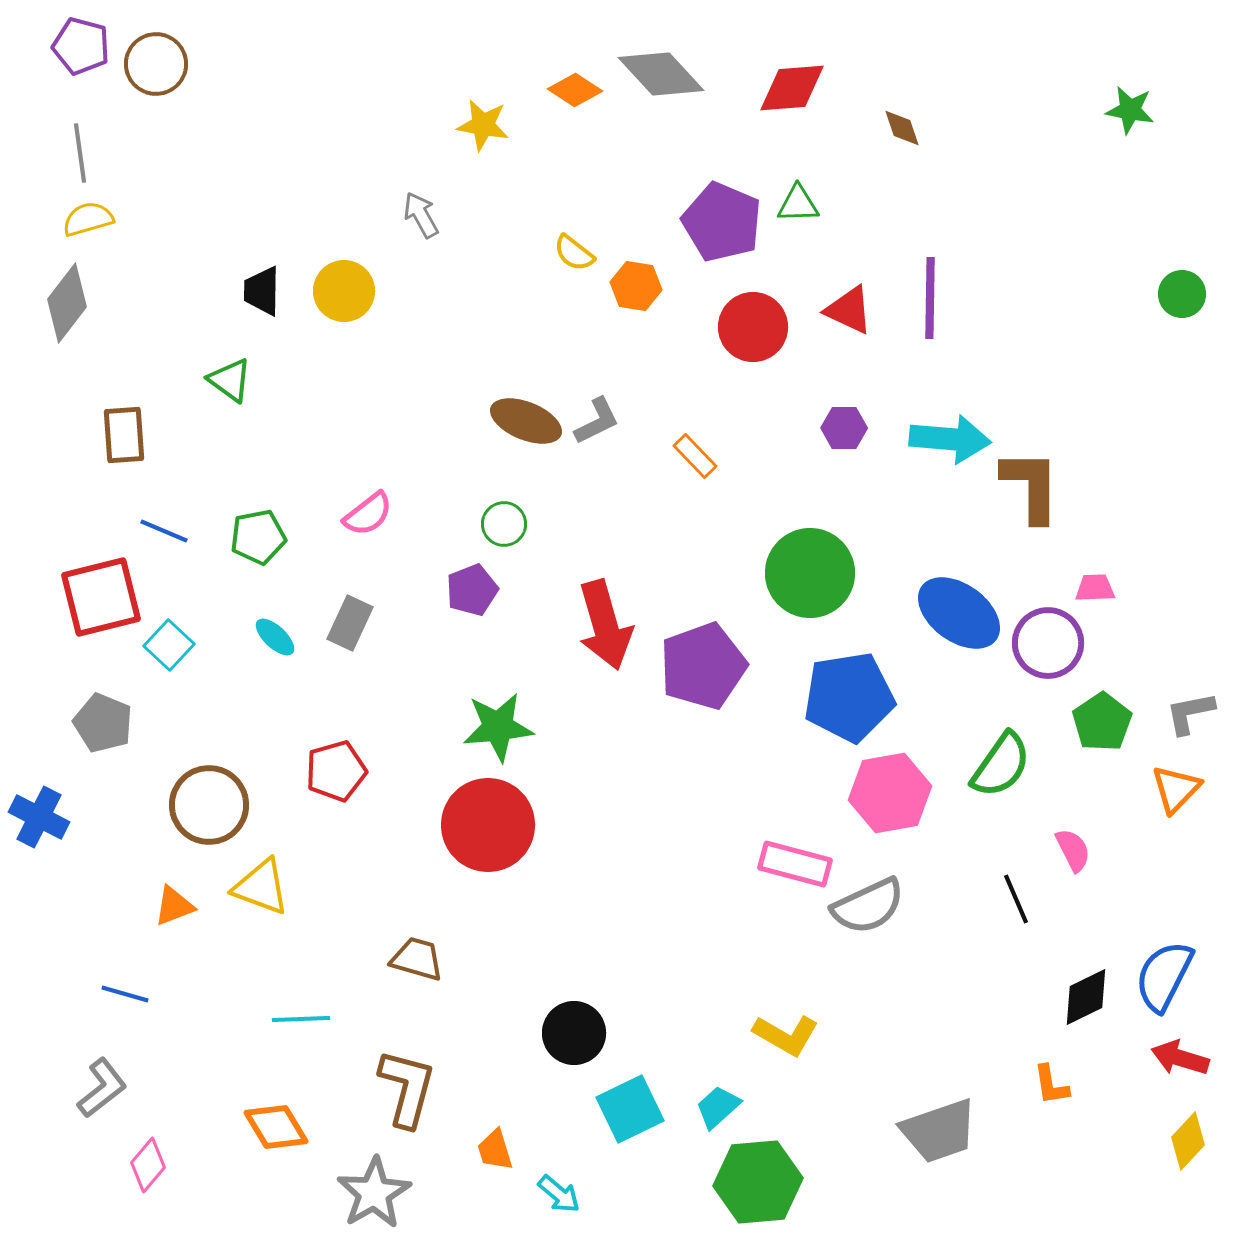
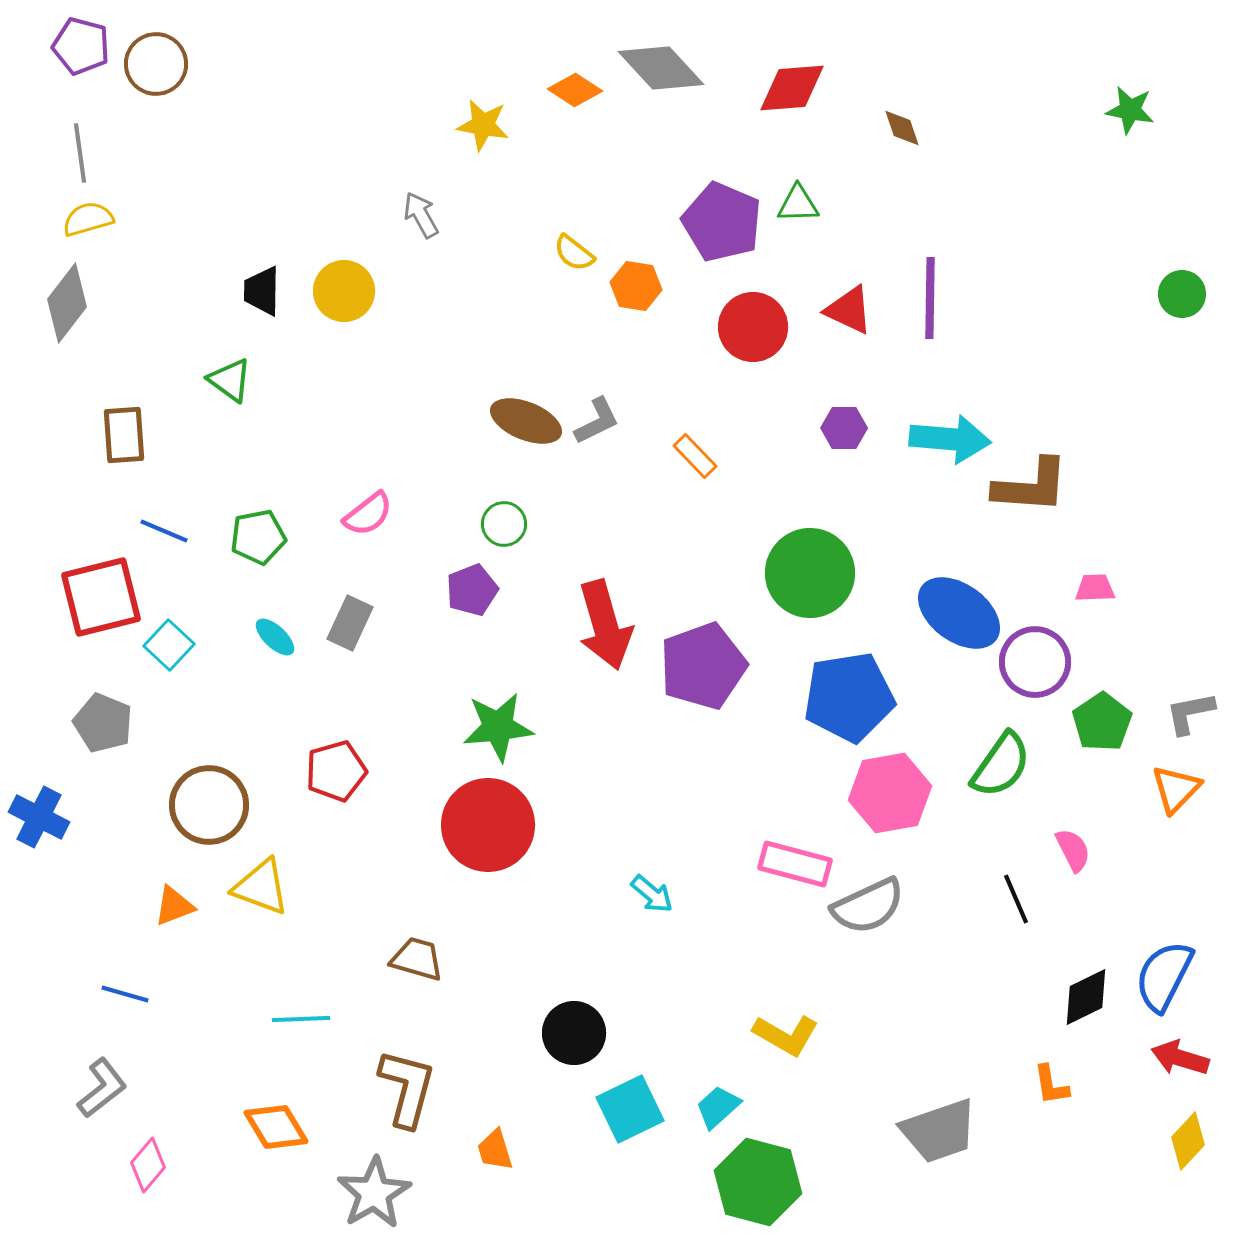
gray diamond at (661, 74): moved 6 px up
brown L-shape at (1031, 486): rotated 94 degrees clockwise
purple circle at (1048, 643): moved 13 px left, 19 px down
green hexagon at (758, 1182): rotated 20 degrees clockwise
cyan arrow at (559, 1194): moved 93 px right, 300 px up
